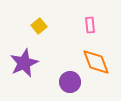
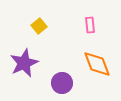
orange diamond: moved 1 px right, 2 px down
purple circle: moved 8 px left, 1 px down
